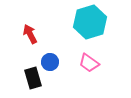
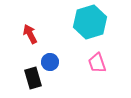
pink trapezoid: moved 8 px right; rotated 35 degrees clockwise
